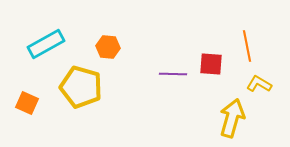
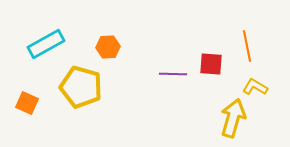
orange hexagon: rotated 10 degrees counterclockwise
yellow L-shape: moved 4 px left, 3 px down
yellow arrow: moved 1 px right
